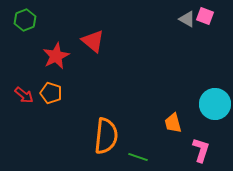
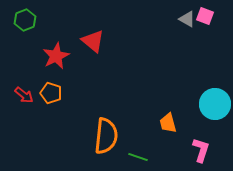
orange trapezoid: moved 5 px left
